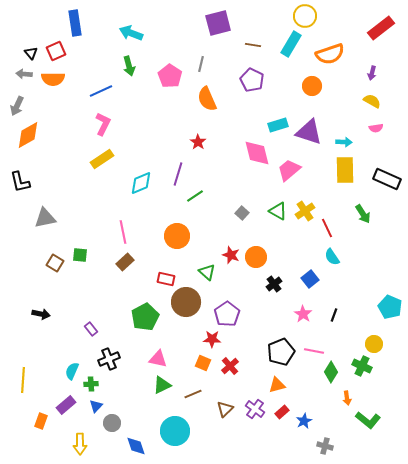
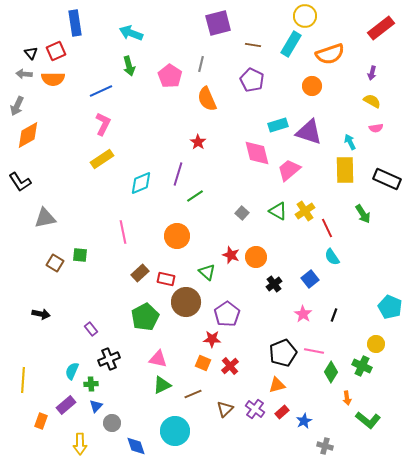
cyan arrow at (344, 142): moved 6 px right; rotated 119 degrees counterclockwise
black L-shape at (20, 182): rotated 20 degrees counterclockwise
brown rectangle at (125, 262): moved 15 px right, 11 px down
yellow circle at (374, 344): moved 2 px right
black pentagon at (281, 352): moved 2 px right, 1 px down
